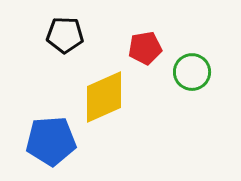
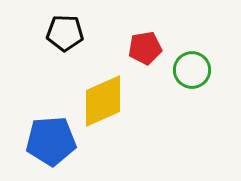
black pentagon: moved 2 px up
green circle: moved 2 px up
yellow diamond: moved 1 px left, 4 px down
